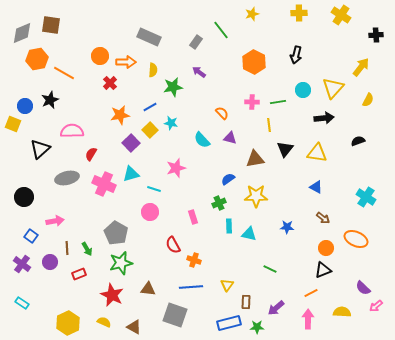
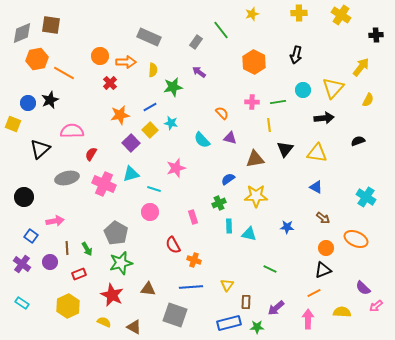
blue circle at (25, 106): moved 3 px right, 3 px up
orange line at (311, 293): moved 3 px right
yellow hexagon at (68, 323): moved 17 px up
